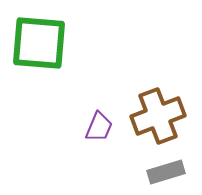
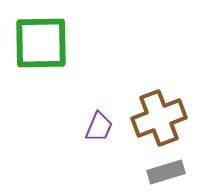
green square: moved 2 px right; rotated 6 degrees counterclockwise
brown cross: moved 1 px right, 2 px down
